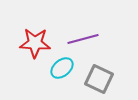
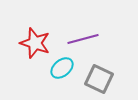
red star: rotated 16 degrees clockwise
